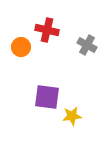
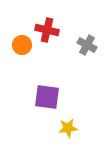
orange circle: moved 1 px right, 2 px up
yellow star: moved 4 px left, 12 px down
